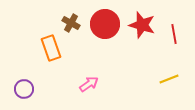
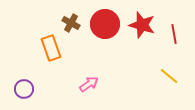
yellow line: moved 3 px up; rotated 60 degrees clockwise
